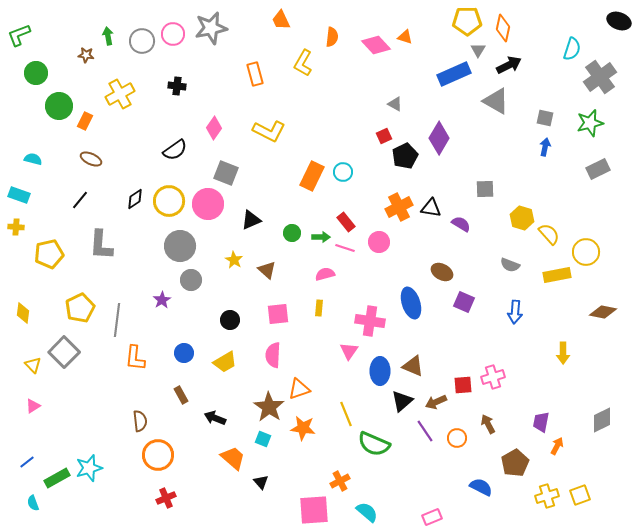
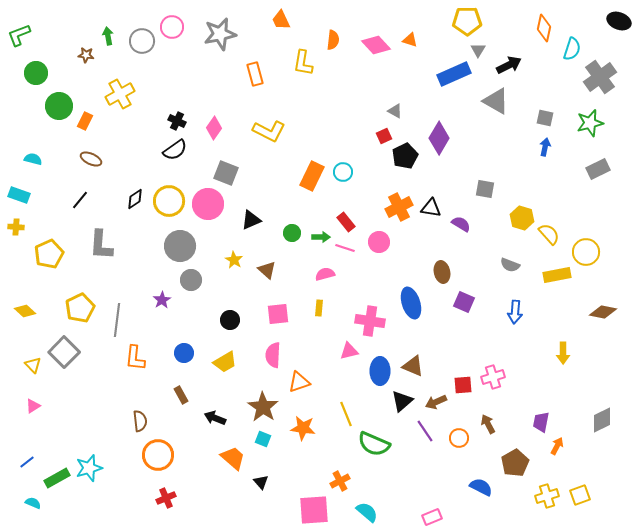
gray star at (211, 28): moved 9 px right, 6 px down
orange diamond at (503, 28): moved 41 px right
pink circle at (173, 34): moved 1 px left, 7 px up
orange semicircle at (332, 37): moved 1 px right, 3 px down
orange triangle at (405, 37): moved 5 px right, 3 px down
yellow L-shape at (303, 63): rotated 20 degrees counterclockwise
black cross at (177, 86): moved 35 px down; rotated 18 degrees clockwise
gray triangle at (395, 104): moved 7 px down
gray square at (485, 189): rotated 12 degrees clockwise
yellow pentagon at (49, 254): rotated 12 degrees counterclockwise
brown ellipse at (442, 272): rotated 50 degrees clockwise
yellow diamond at (23, 313): moved 2 px right, 2 px up; rotated 55 degrees counterclockwise
pink triangle at (349, 351): rotated 42 degrees clockwise
orange triangle at (299, 389): moved 7 px up
brown star at (269, 407): moved 6 px left
orange circle at (457, 438): moved 2 px right
cyan semicircle at (33, 503): rotated 133 degrees clockwise
